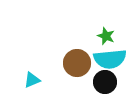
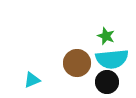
cyan semicircle: moved 2 px right
black circle: moved 2 px right
